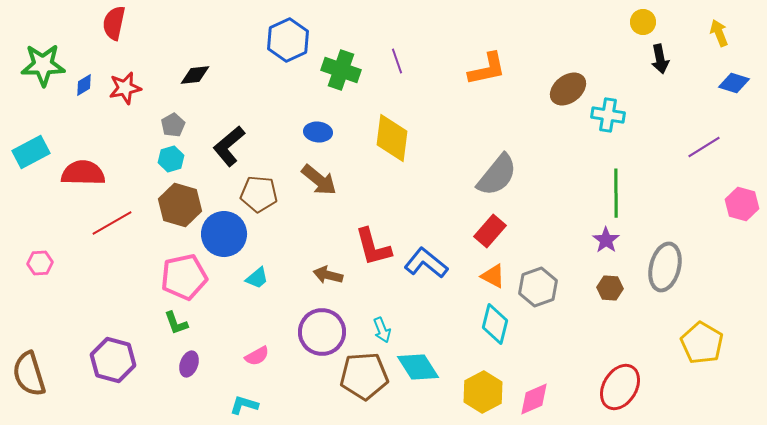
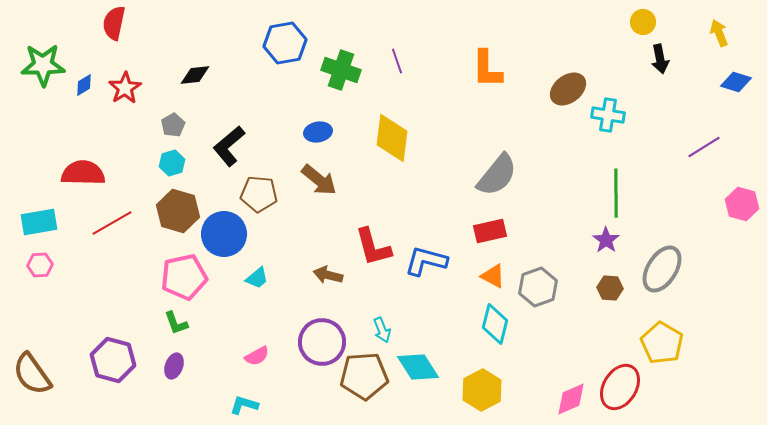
blue hexagon at (288, 40): moved 3 px left, 3 px down; rotated 15 degrees clockwise
orange L-shape at (487, 69): rotated 102 degrees clockwise
blue diamond at (734, 83): moved 2 px right, 1 px up
red star at (125, 88): rotated 20 degrees counterclockwise
blue ellipse at (318, 132): rotated 16 degrees counterclockwise
cyan rectangle at (31, 152): moved 8 px right, 70 px down; rotated 18 degrees clockwise
cyan hexagon at (171, 159): moved 1 px right, 4 px down
brown hexagon at (180, 205): moved 2 px left, 6 px down
red rectangle at (490, 231): rotated 36 degrees clockwise
pink hexagon at (40, 263): moved 2 px down
blue L-shape at (426, 263): moved 2 px up; rotated 24 degrees counterclockwise
gray ellipse at (665, 267): moved 3 px left, 2 px down; rotated 18 degrees clockwise
purple circle at (322, 332): moved 10 px down
yellow pentagon at (702, 343): moved 40 px left
purple ellipse at (189, 364): moved 15 px left, 2 px down
brown semicircle at (29, 374): moved 3 px right; rotated 18 degrees counterclockwise
yellow hexagon at (483, 392): moved 1 px left, 2 px up
pink diamond at (534, 399): moved 37 px right
